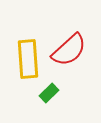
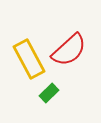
yellow rectangle: moved 1 px right; rotated 24 degrees counterclockwise
